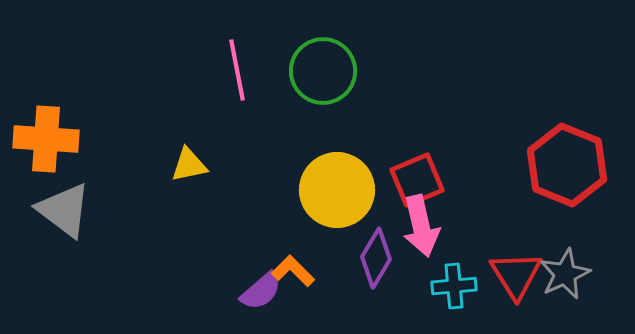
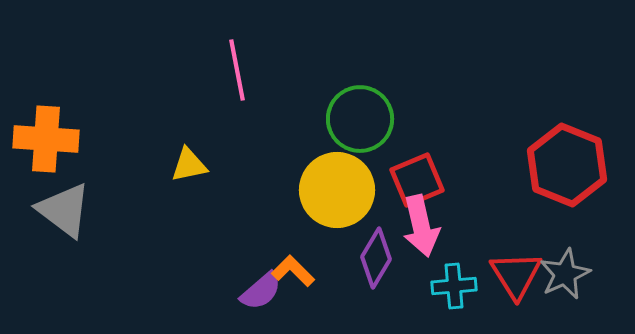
green circle: moved 37 px right, 48 px down
